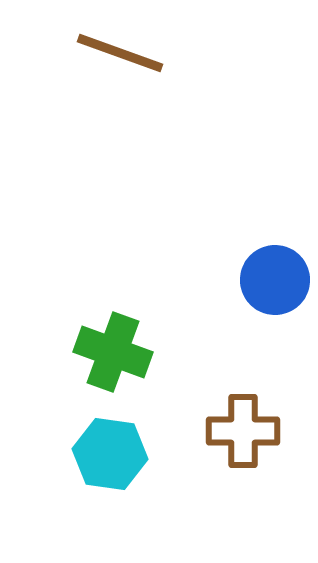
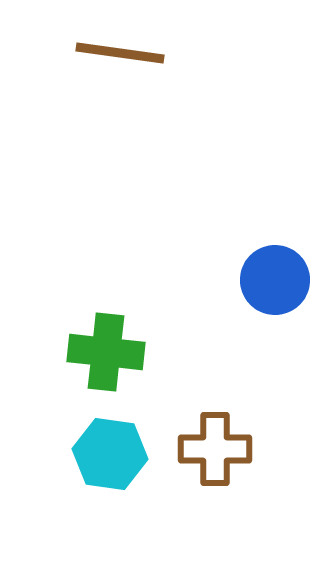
brown line: rotated 12 degrees counterclockwise
green cross: moved 7 px left; rotated 14 degrees counterclockwise
brown cross: moved 28 px left, 18 px down
